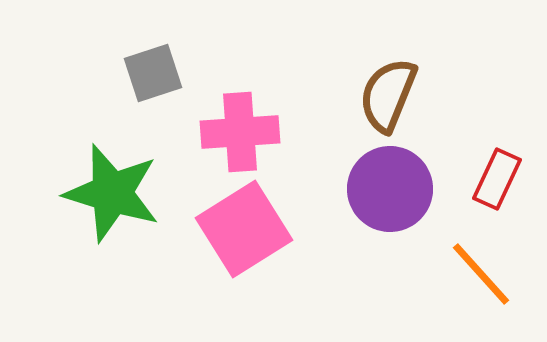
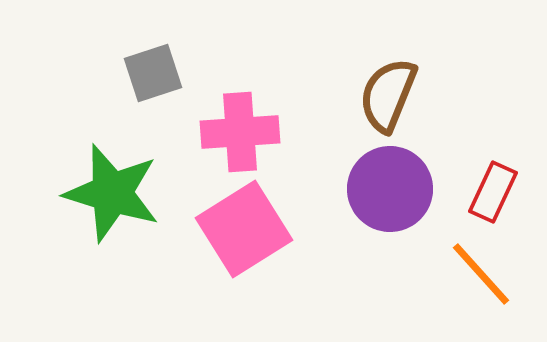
red rectangle: moved 4 px left, 13 px down
